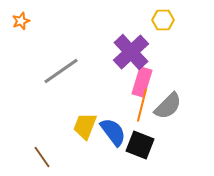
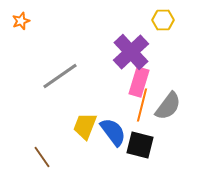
gray line: moved 1 px left, 5 px down
pink rectangle: moved 3 px left
gray semicircle: rotated 8 degrees counterclockwise
black square: rotated 8 degrees counterclockwise
